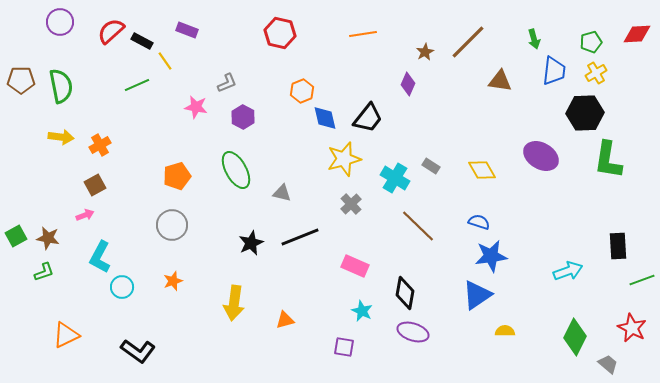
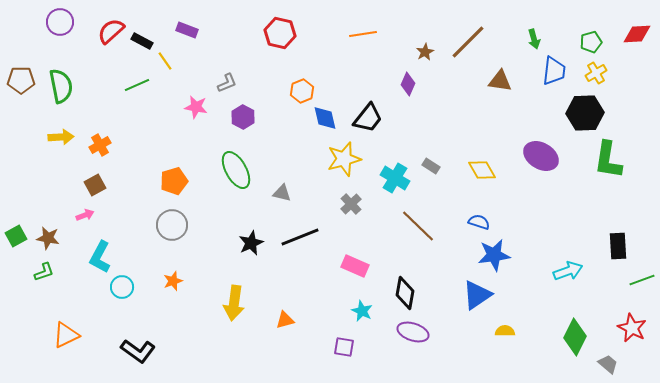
yellow arrow at (61, 137): rotated 10 degrees counterclockwise
orange pentagon at (177, 176): moved 3 px left, 5 px down
blue star at (491, 256): moved 3 px right, 1 px up
